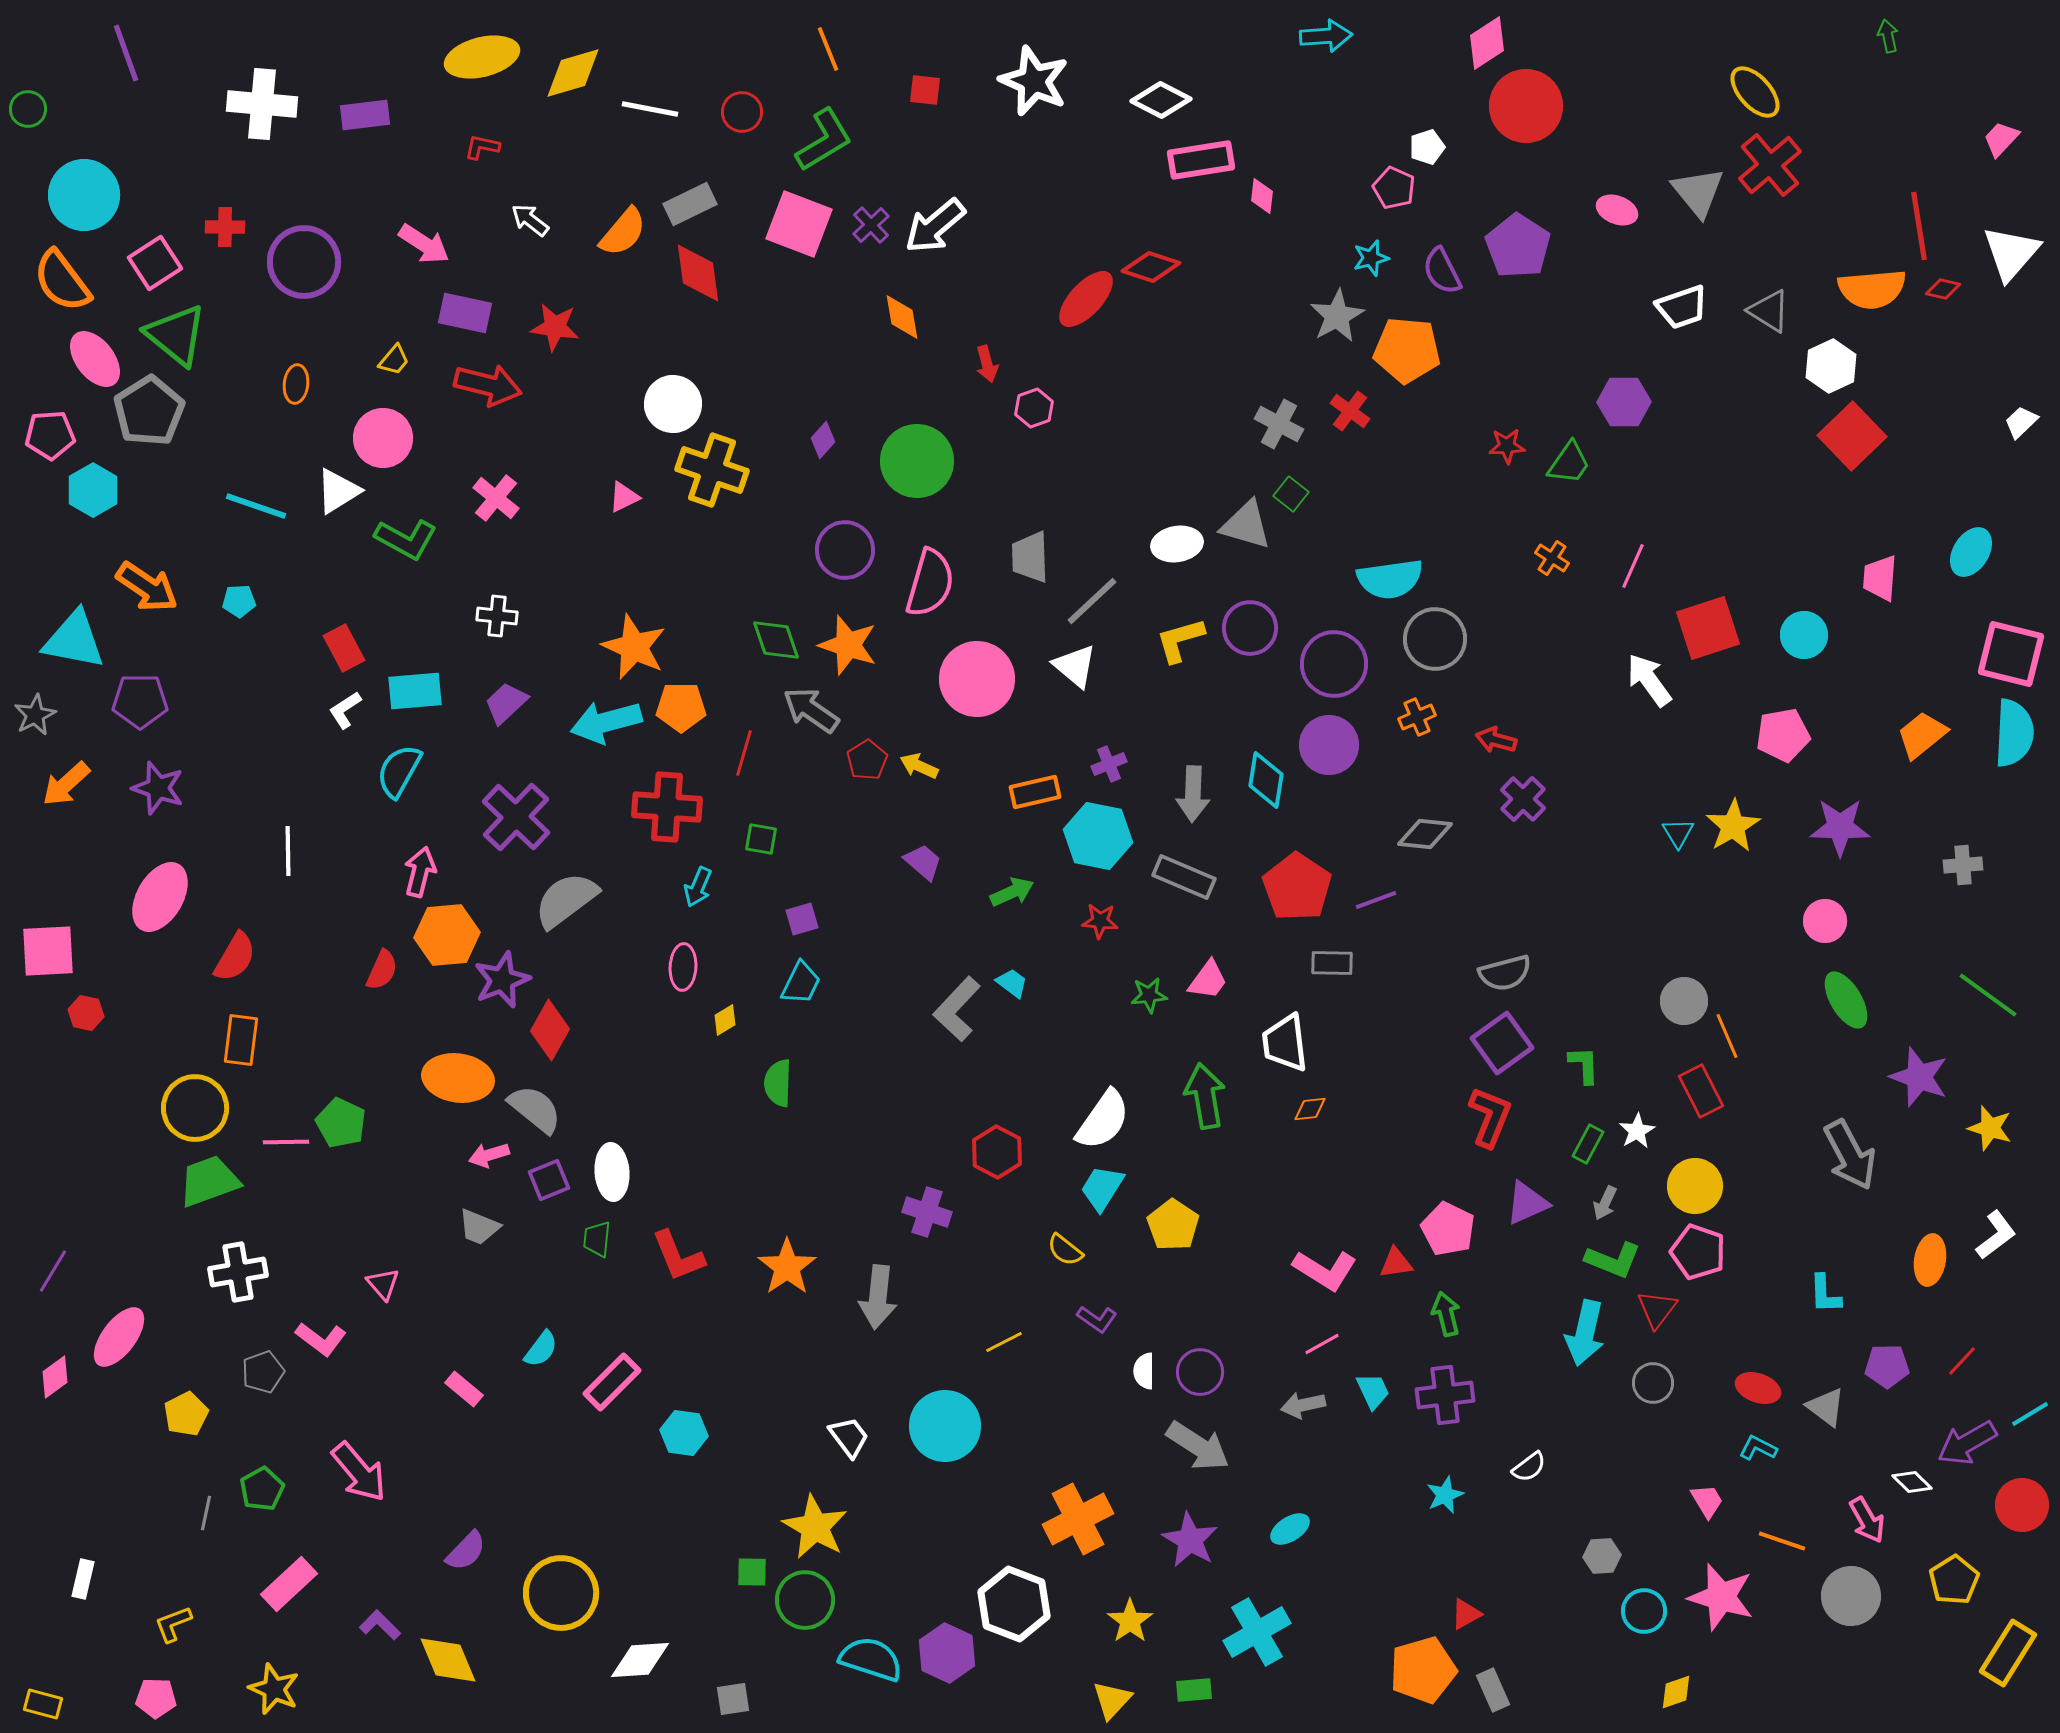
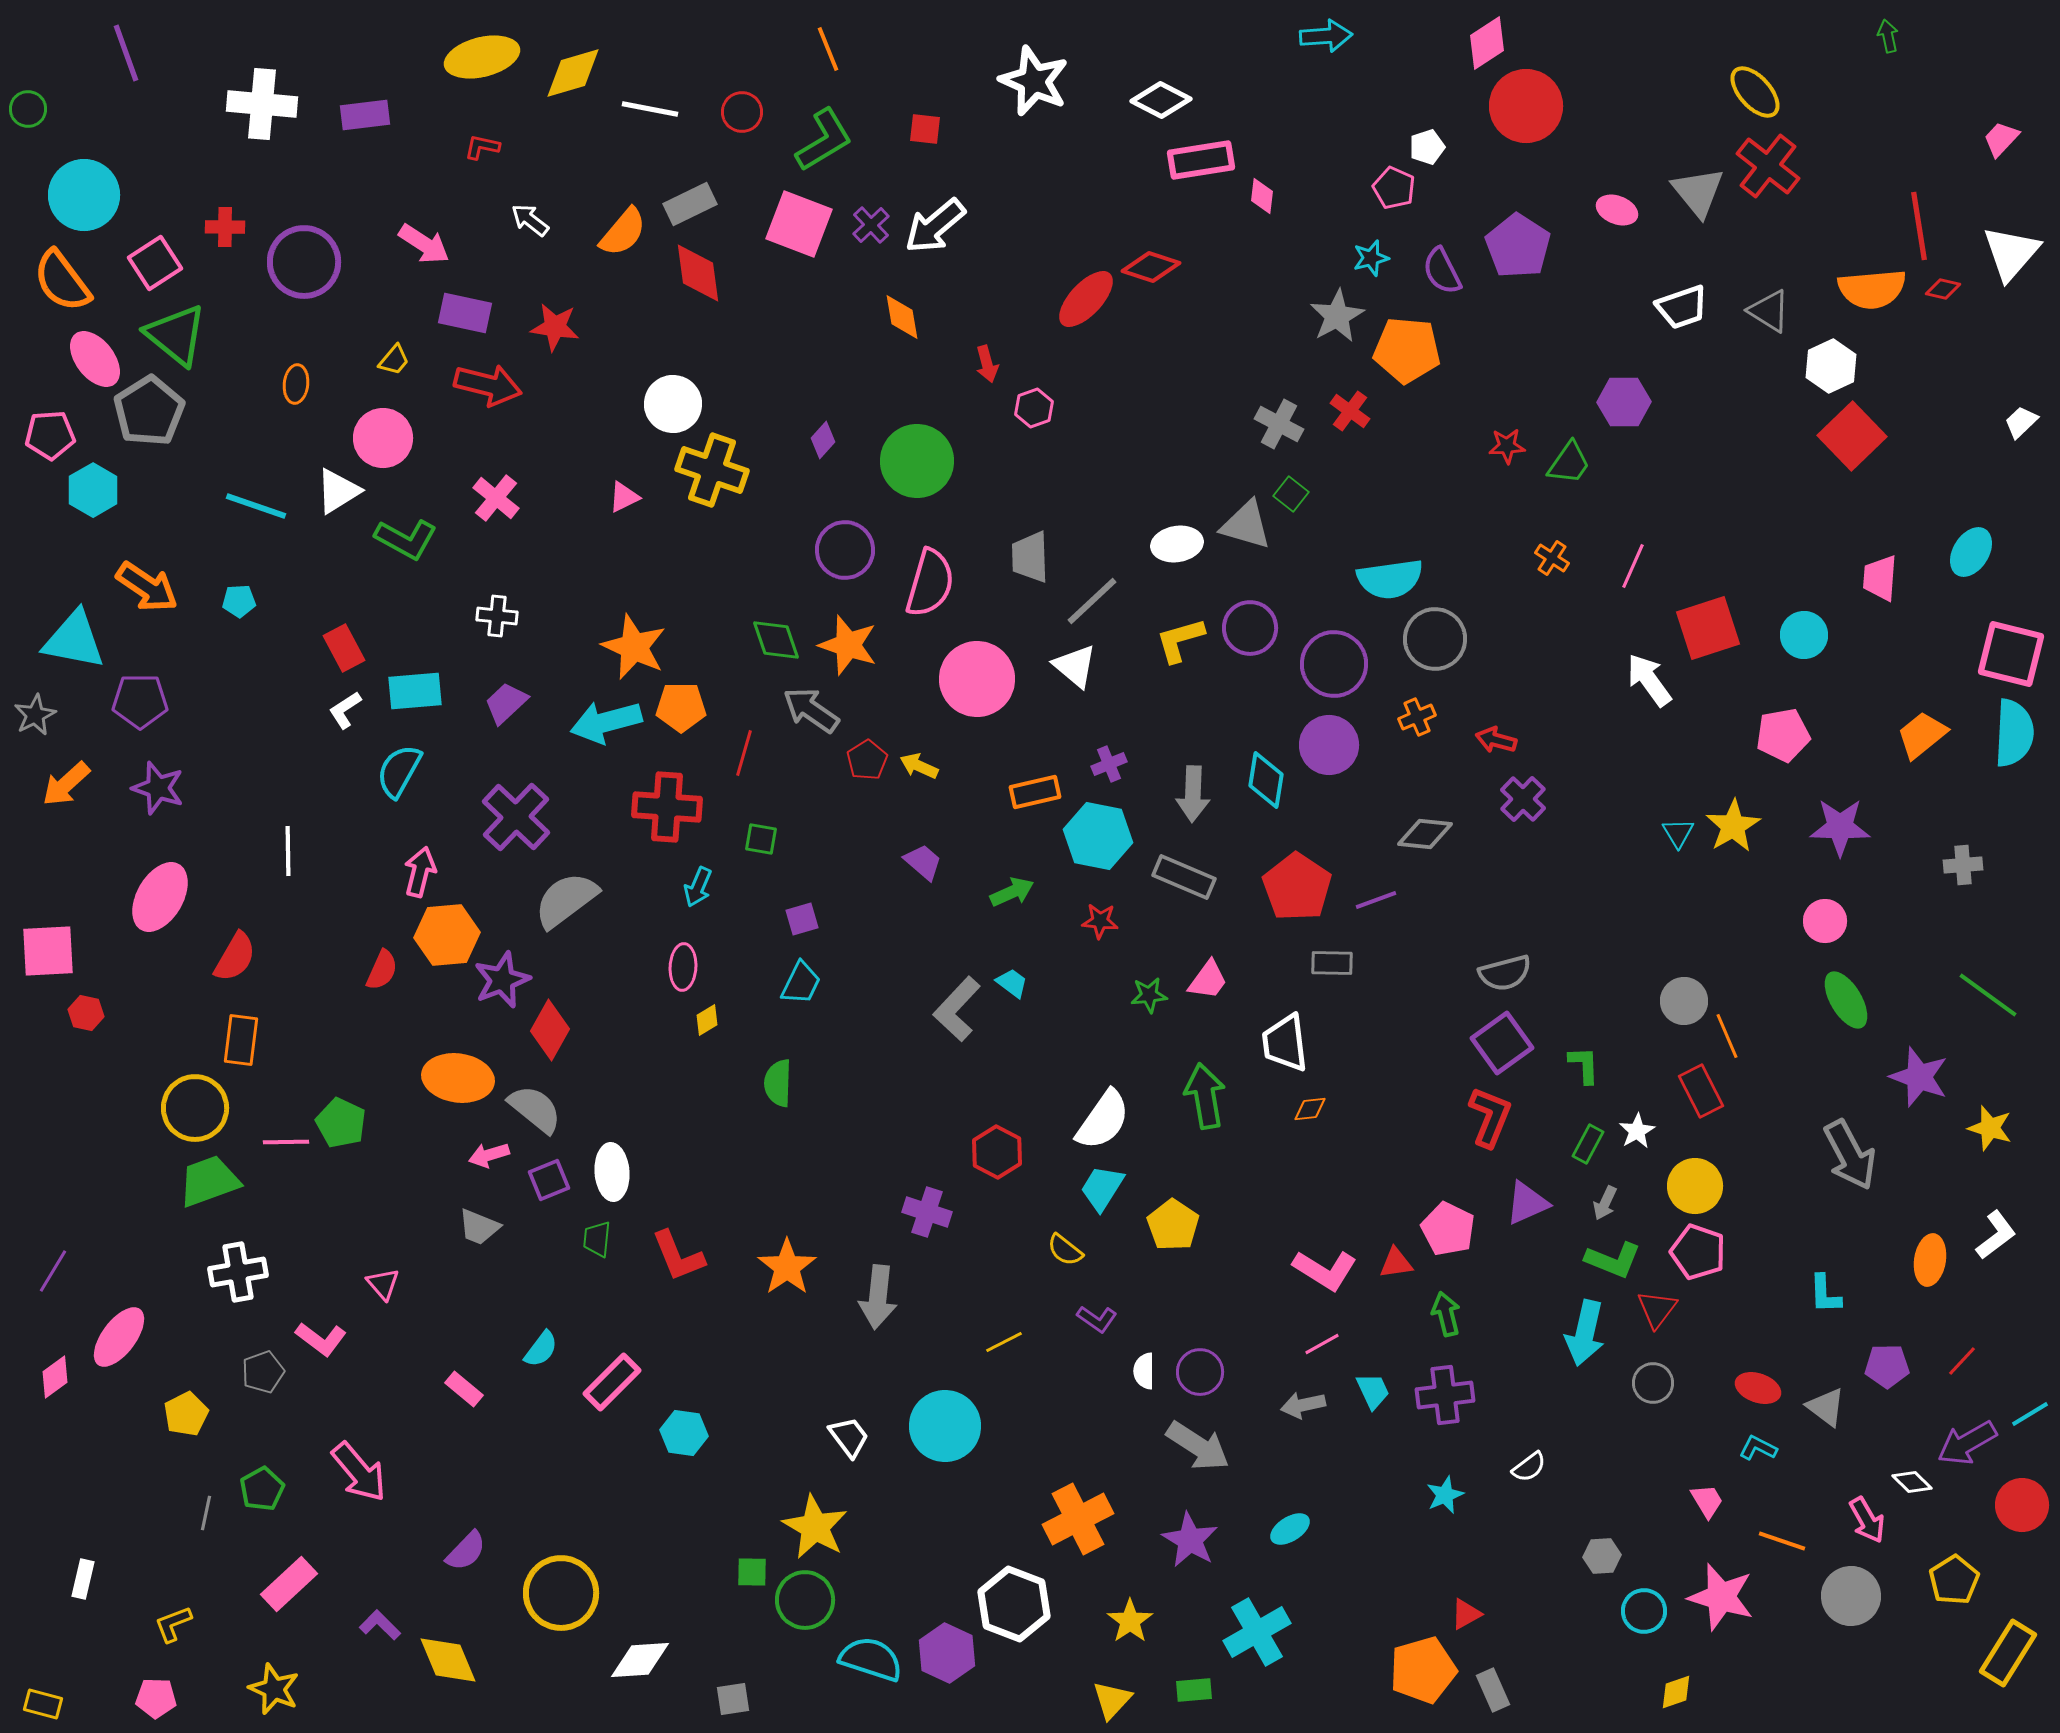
red square at (925, 90): moved 39 px down
red cross at (1770, 165): moved 2 px left, 1 px down; rotated 12 degrees counterclockwise
yellow diamond at (725, 1020): moved 18 px left
